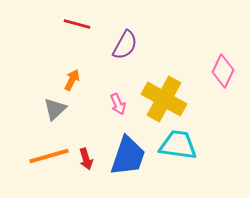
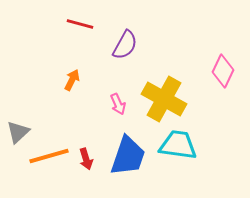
red line: moved 3 px right
gray triangle: moved 37 px left, 23 px down
